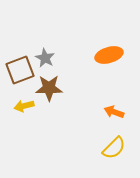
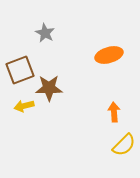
gray star: moved 25 px up
orange arrow: rotated 66 degrees clockwise
yellow semicircle: moved 10 px right, 3 px up
